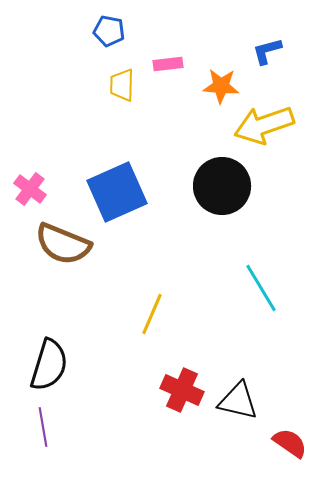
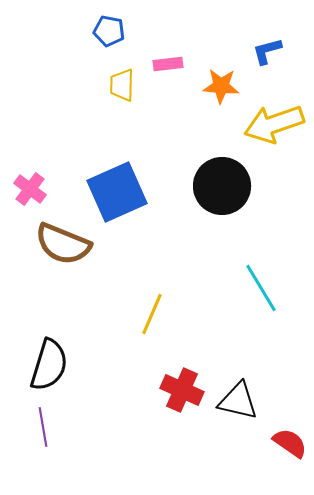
yellow arrow: moved 10 px right, 1 px up
